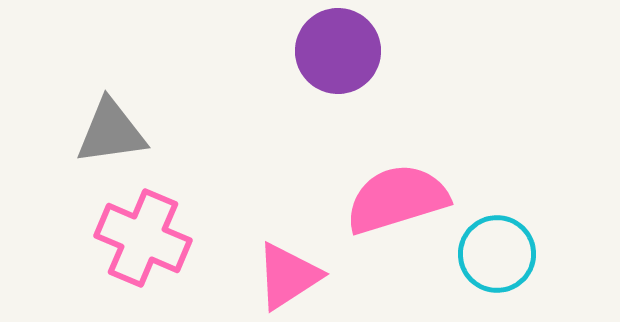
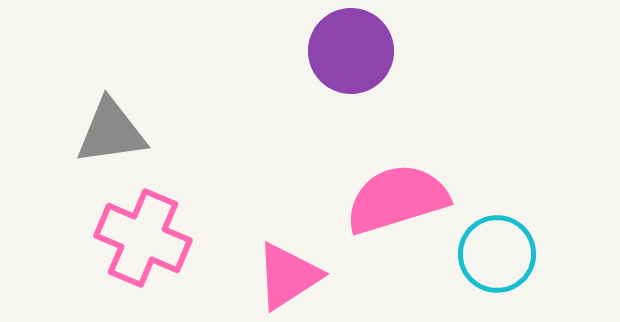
purple circle: moved 13 px right
